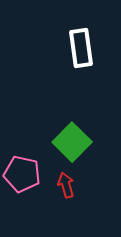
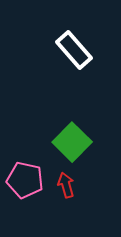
white rectangle: moved 7 px left, 2 px down; rotated 33 degrees counterclockwise
pink pentagon: moved 3 px right, 6 px down
